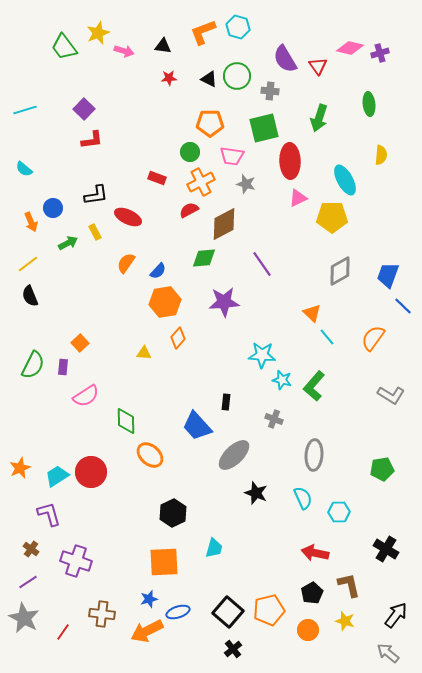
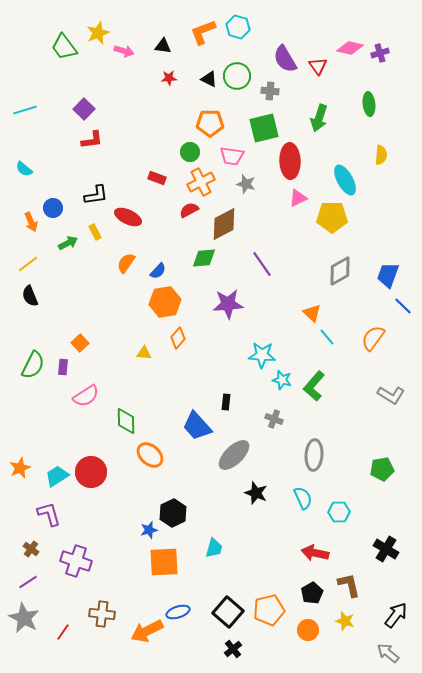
purple star at (224, 302): moved 4 px right, 2 px down
blue star at (149, 599): moved 69 px up
